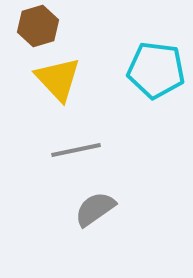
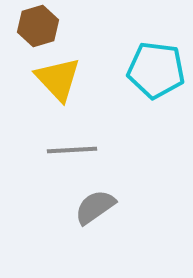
gray line: moved 4 px left; rotated 9 degrees clockwise
gray semicircle: moved 2 px up
